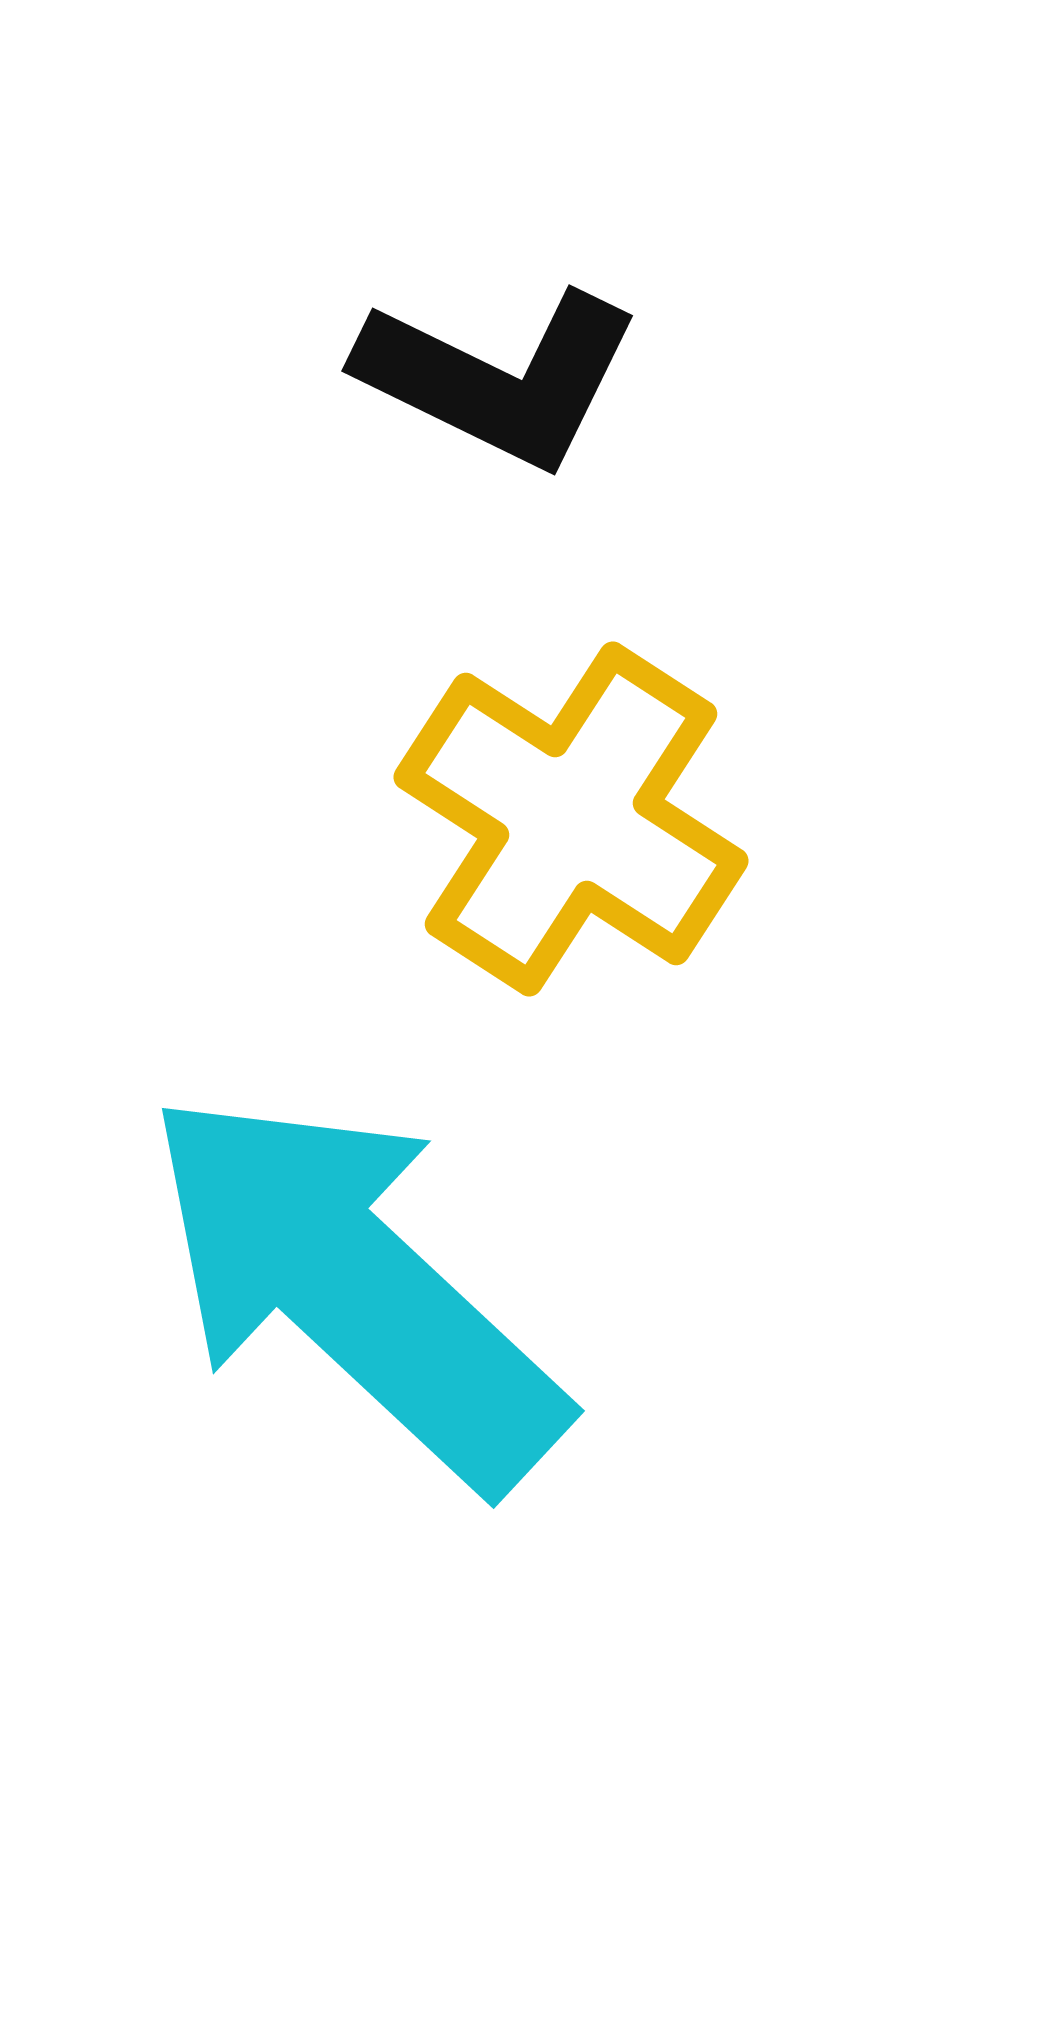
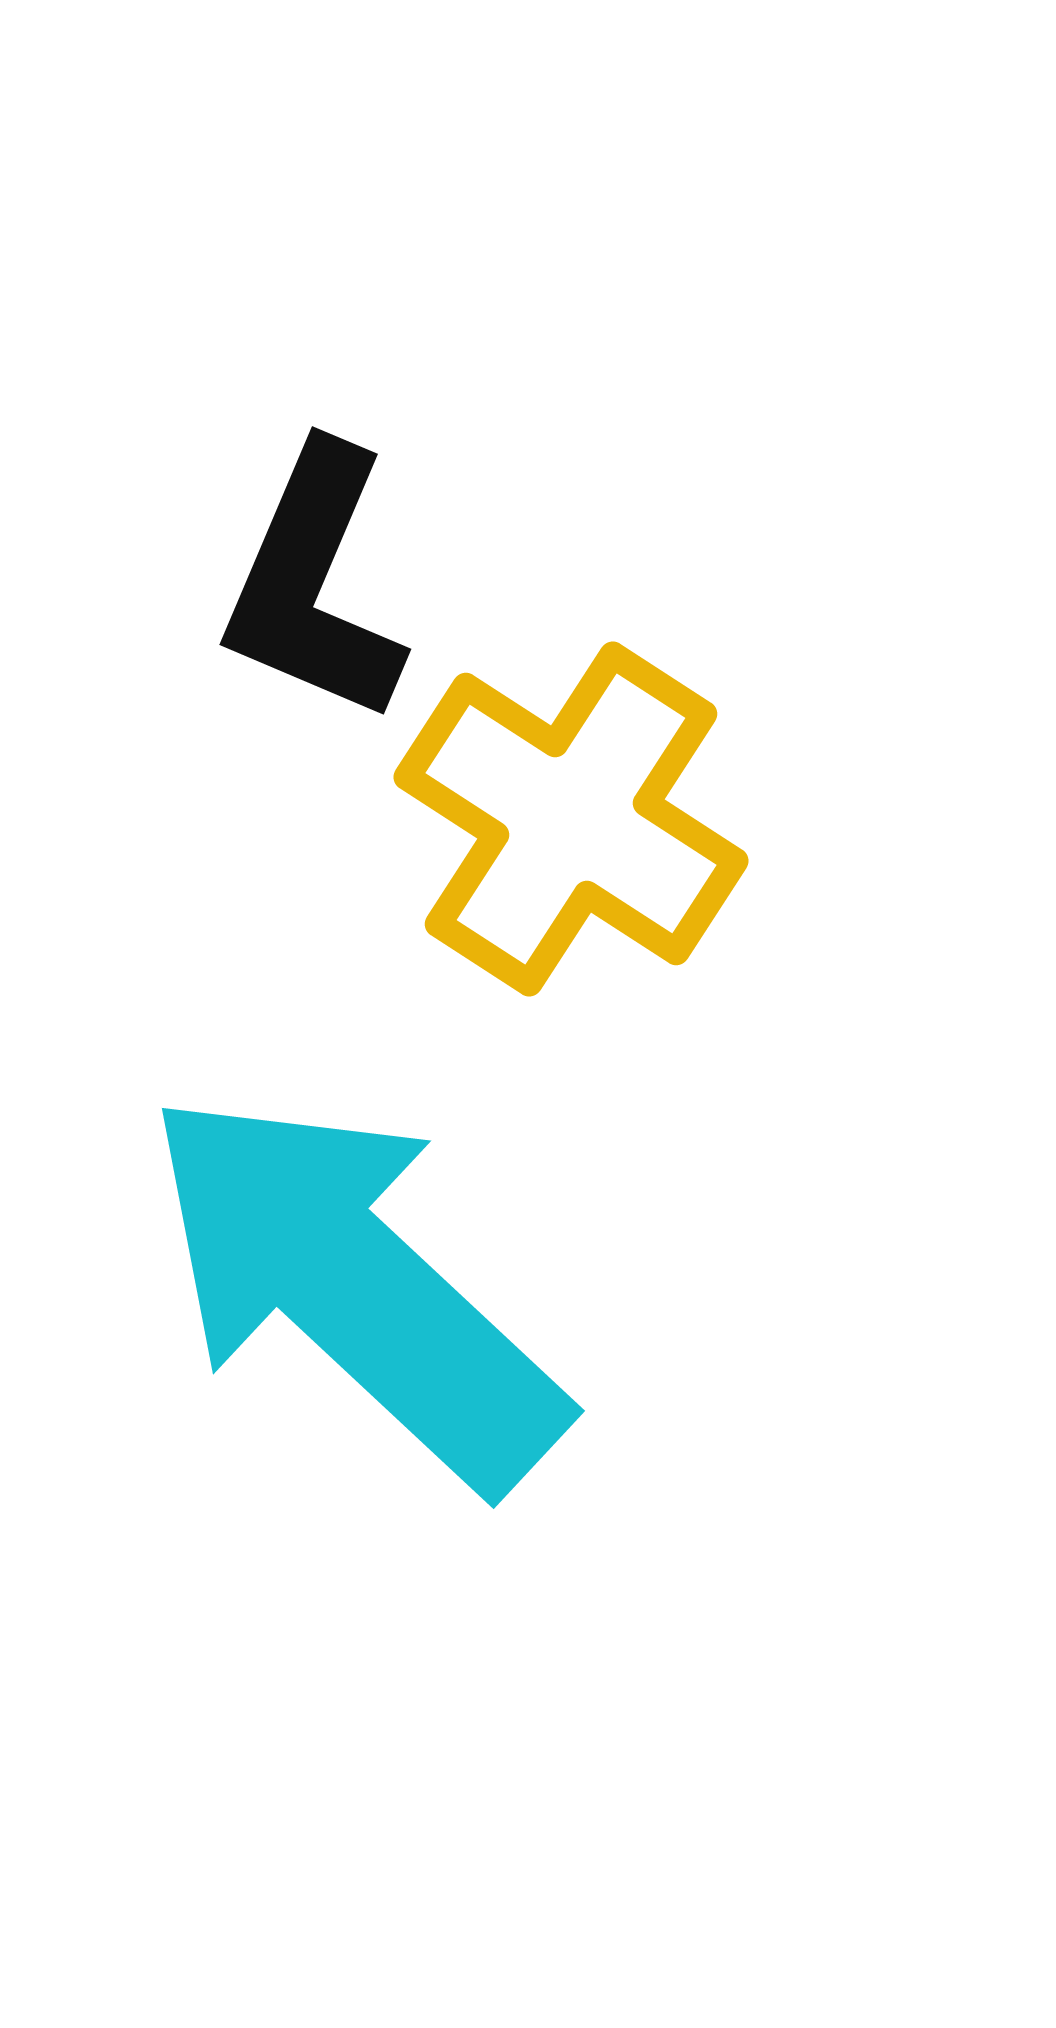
black L-shape: moved 185 px left, 206 px down; rotated 87 degrees clockwise
